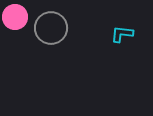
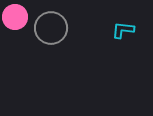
cyan L-shape: moved 1 px right, 4 px up
